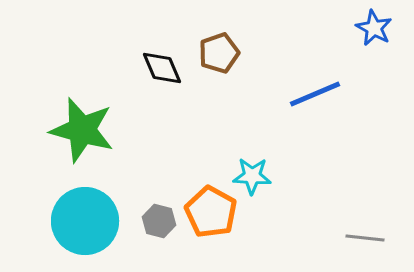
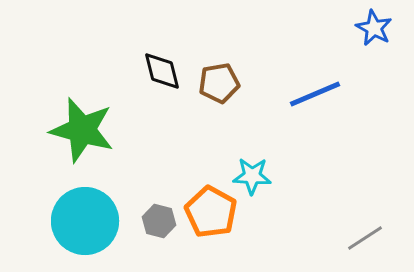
brown pentagon: moved 30 px down; rotated 9 degrees clockwise
black diamond: moved 3 px down; rotated 9 degrees clockwise
gray line: rotated 39 degrees counterclockwise
